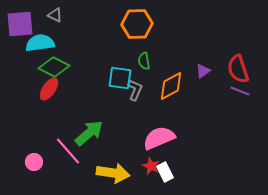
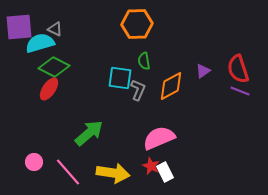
gray triangle: moved 14 px down
purple square: moved 1 px left, 3 px down
cyan semicircle: rotated 8 degrees counterclockwise
gray L-shape: moved 3 px right
pink line: moved 21 px down
